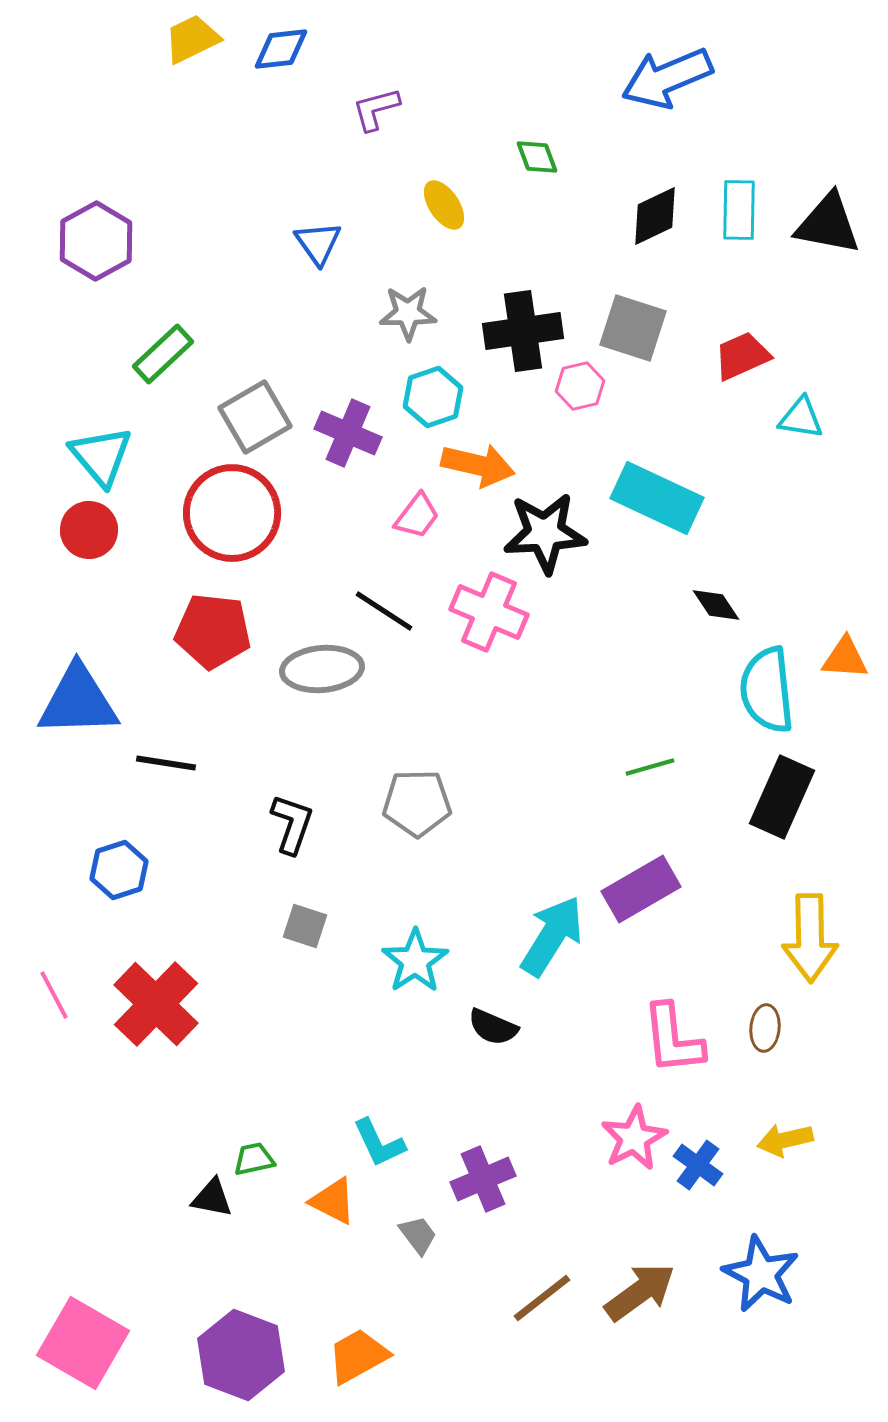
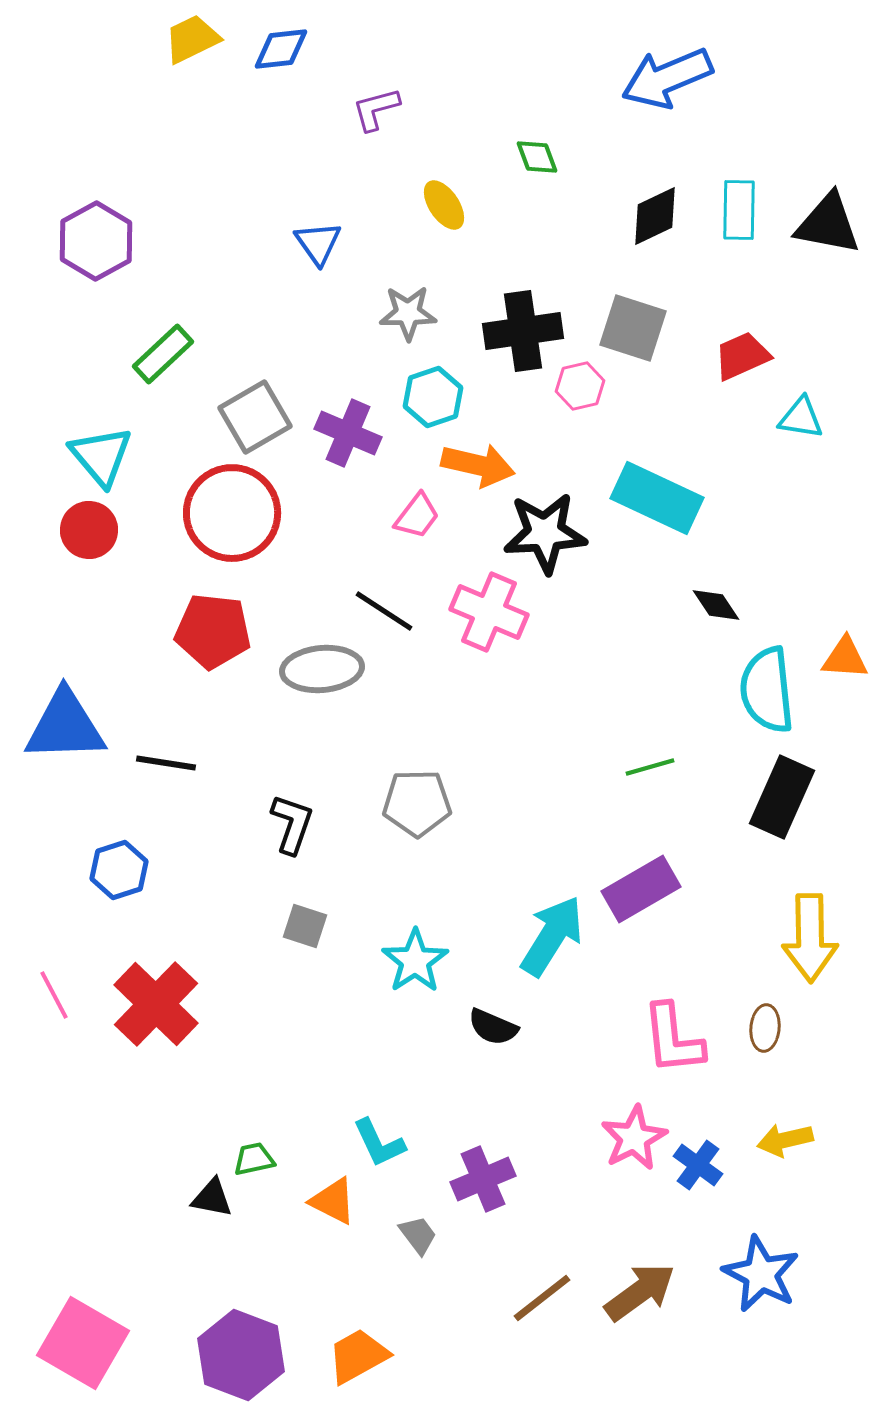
blue triangle at (78, 701): moved 13 px left, 25 px down
